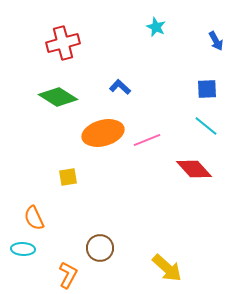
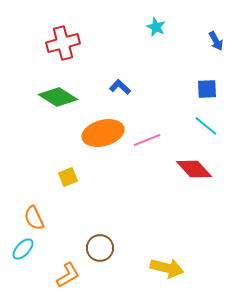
yellow square: rotated 12 degrees counterclockwise
cyan ellipse: rotated 50 degrees counterclockwise
yellow arrow: rotated 28 degrees counterclockwise
orange L-shape: rotated 32 degrees clockwise
